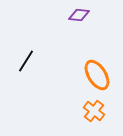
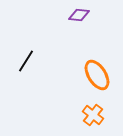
orange cross: moved 1 px left, 4 px down
